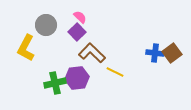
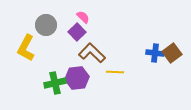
pink semicircle: moved 3 px right
yellow line: rotated 24 degrees counterclockwise
